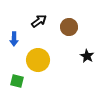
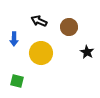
black arrow: rotated 119 degrees counterclockwise
black star: moved 4 px up
yellow circle: moved 3 px right, 7 px up
